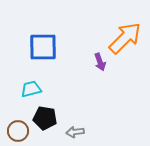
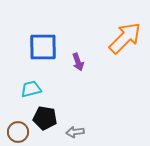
purple arrow: moved 22 px left
brown circle: moved 1 px down
